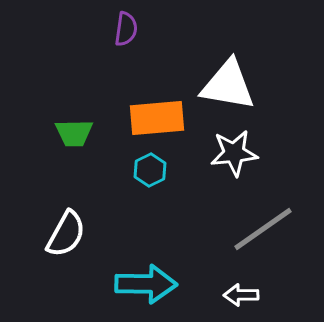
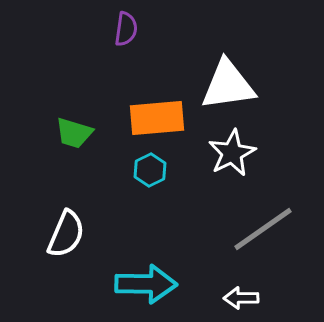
white triangle: rotated 18 degrees counterclockwise
green trapezoid: rotated 18 degrees clockwise
white star: moved 2 px left; rotated 21 degrees counterclockwise
white semicircle: rotated 6 degrees counterclockwise
white arrow: moved 3 px down
